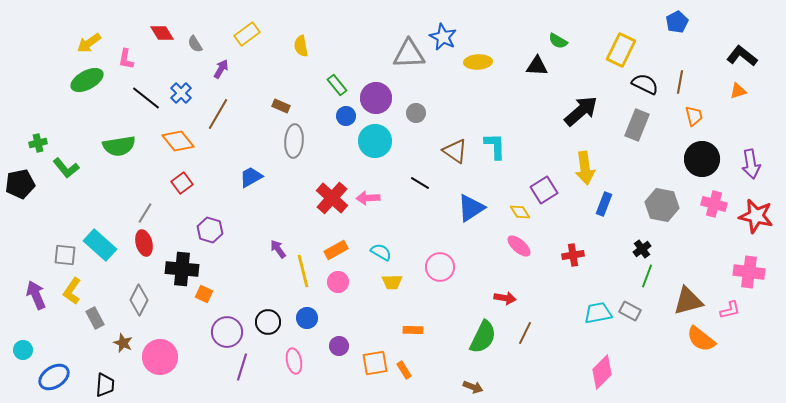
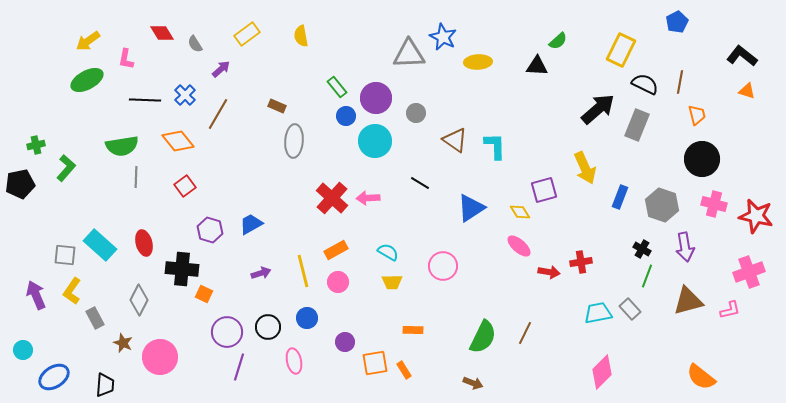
green semicircle at (558, 41): rotated 72 degrees counterclockwise
yellow arrow at (89, 43): moved 1 px left, 2 px up
yellow semicircle at (301, 46): moved 10 px up
purple arrow at (221, 69): rotated 18 degrees clockwise
green rectangle at (337, 85): moved 2 px down
orange triangle at (738, 91): moved 9 px right; rotated 36 degrees clockwise
blue cross at (181, 93): moved 4 px right, 2 px down
black line at (146, 98): moved 1 px left, 2 px down; rotated 36 degrees counterclockwise
brown rectangle at (281, 106): moved 4 px left
black arrow at (581, 111): moved 17 px right, 2 px up
orange trapezoid at (694, 116): moved 3 px right, 1 px up
green cross at (38, 143): moved 2 px left, 2 px down
green semicircle at (119, 146): moved 3 px right
brown triangle at (455, 151): moved 11 px up
purple arrow at (751, 164): moved 66 px left, 83 px down
green L-shape at (66, 168): rotated 100 degrees counterclockwise
yellow arrow at (585, 168): rotated 16 degrees counterclockwise
blue trapezoid at (251, 177): moved 47 px down
red square at (182, 183): moved 3 px right, 3 px down
purple square at (544, 190): rotated 16 degrees clockwise
blue rectangle at (604, 204): moved 16 px right, 7 px up
gray hexagon at (662, 205): rotated 8 degrees clockwise
gray line at (145, 213): moved 9 px left, 36 px up; rotated 30 degrees counterclockwise
purple arrow at (278, 249): moved 17 px left, 24 px down; rotated 108 degrees clockwise
black cross at (642, 249): rotated 24 degrees counterclockwise
cyan semicircle at (381, 252): moved 7 px right
red cross at (573, 255): moved 8 px right, 7 px down
pink circle at (440, 267): moved 3 px right, 1 px up
pink cross at (749, 272): rotated 28 degrees counterclockwise
red arrow at (505, 298): moved 44 px right, 26 px up
gray rectangle at (630, 311): moved 2 px up; rotated 20 degrees clockwise
black circle at (268, 322): moved 5 px down
orange semicircle at (701, 339): moved 38 px down
purple circle at (339, 346): moved 6 px right, 4 px up
purple line at (242, 367): moved 3 px left
brown arrow at (473, 387): moved 4 px up
